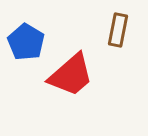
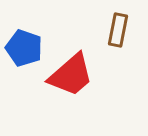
blue pentagon: moved 2 px left, 6 px down; rotated 12 degrees counterclockwise
